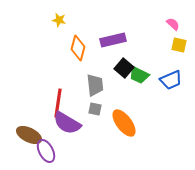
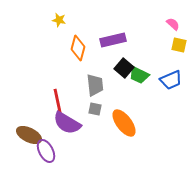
red line: rotated 20 degrees counterclockwise
